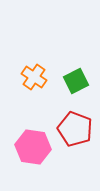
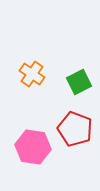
orange cross: moved 2 px left, 3 px up
green square: moved 3 px right, 1 px down
